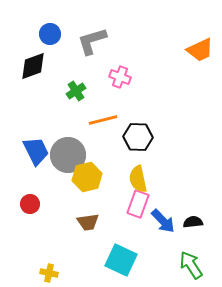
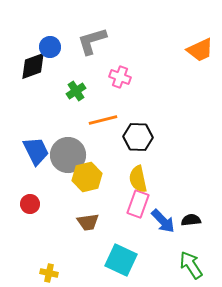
blue circle: moved 13 px down
black semicircle: moved 2 px left, 2 px up
